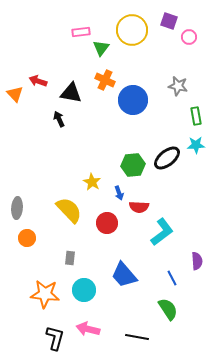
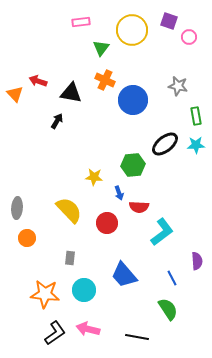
pink rectangle: moved 10 px up
black arrow: moved 2 px left, 2 px down; rotated 56 degrees clockwise
black ellipse: moved 2 px left, 14 px up
yellow star: moved 2 px right, 5 px up; rotated 24 degrees counterclockwise
black L-shape: moved 5 px up; rotated 40 degrees clockwise
